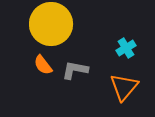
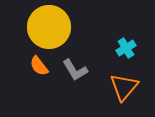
yellow circle: moved 2 px left, 3 px down
orange semicircle: moved 4 px left, 1 px down
gray L-shape: rotated 132 degrees counterclockwise
